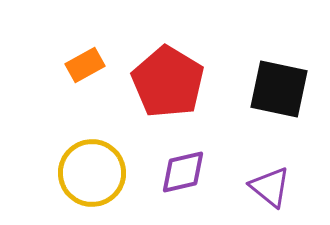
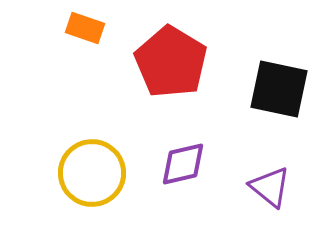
orange rectangle: moved 37 px up; rotated 48 degrees clockwise
red pentagon: moved 3 px right, 20 px up
purple diamond: moved 8 px up
